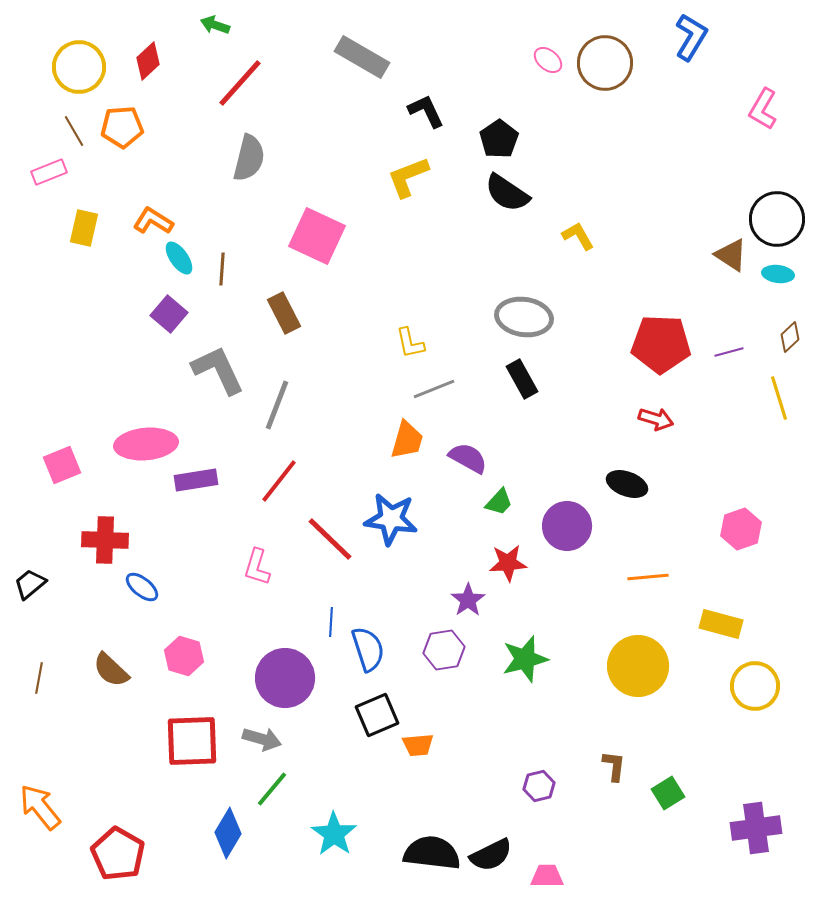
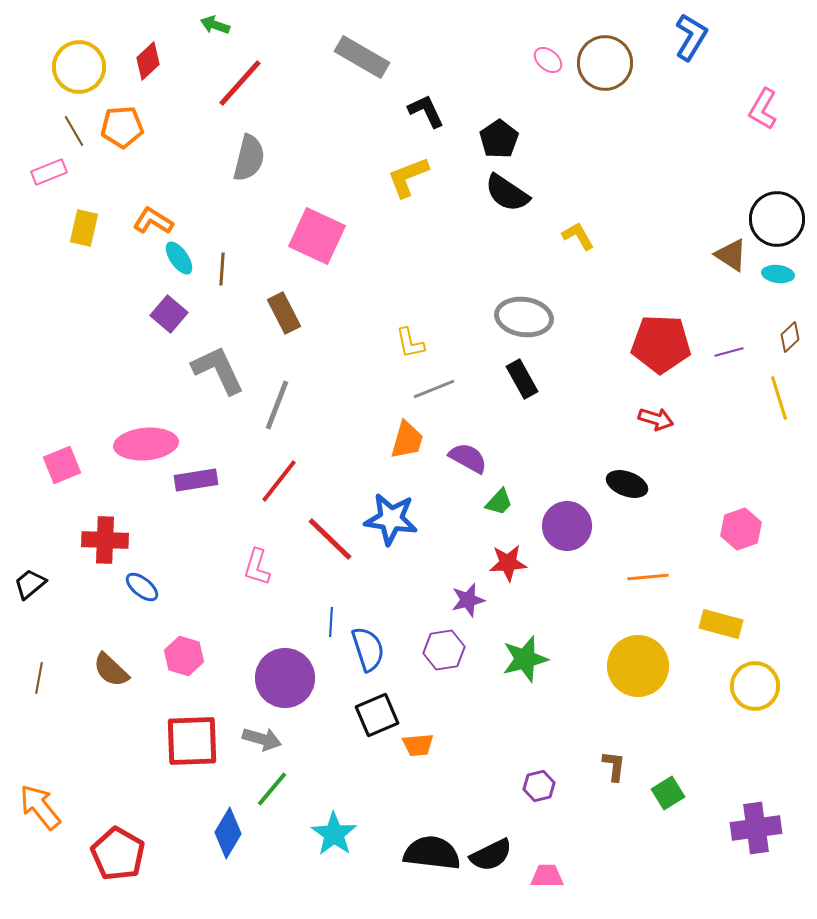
purple star at (468, 600): rotated 20 degrees clockwise
